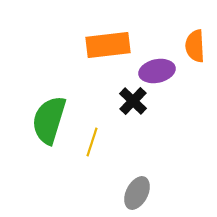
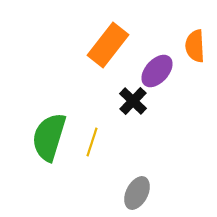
orange rectangle: rotated 45 degrees counterclockwise
purple ellipse: rotated 36 degrees counterclockwise
green semicircle: moved 17 px down
